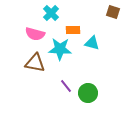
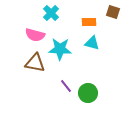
orange rectangle: moved 16 px right, 8 px up
pink semicircle: moved 1 px down
